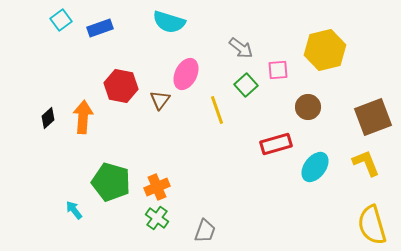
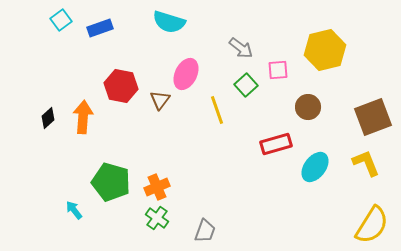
yellow semicircle: rotated 132 degrees counterclockwise
